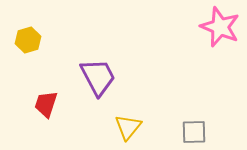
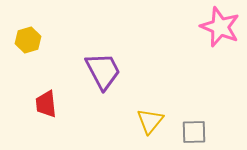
purple trapezoid: moved 5 px right, 6 px up
red trapezoid: rotated 24 degrees counterclockwise
yellow triangle: moved 22 px right, 6 px up
